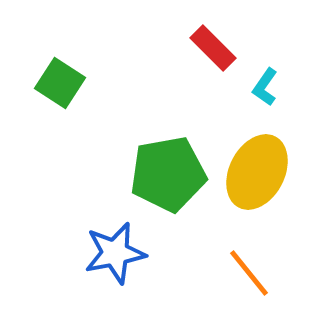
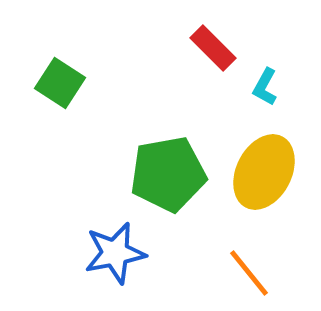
cyan L-shape: rotated 6 degrees counterclockwise
yellow ellipse: moved 7 px right
